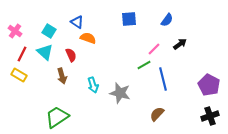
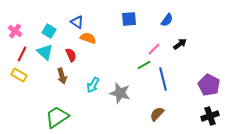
cyan arrow: rotated 49 degrees clockwise
